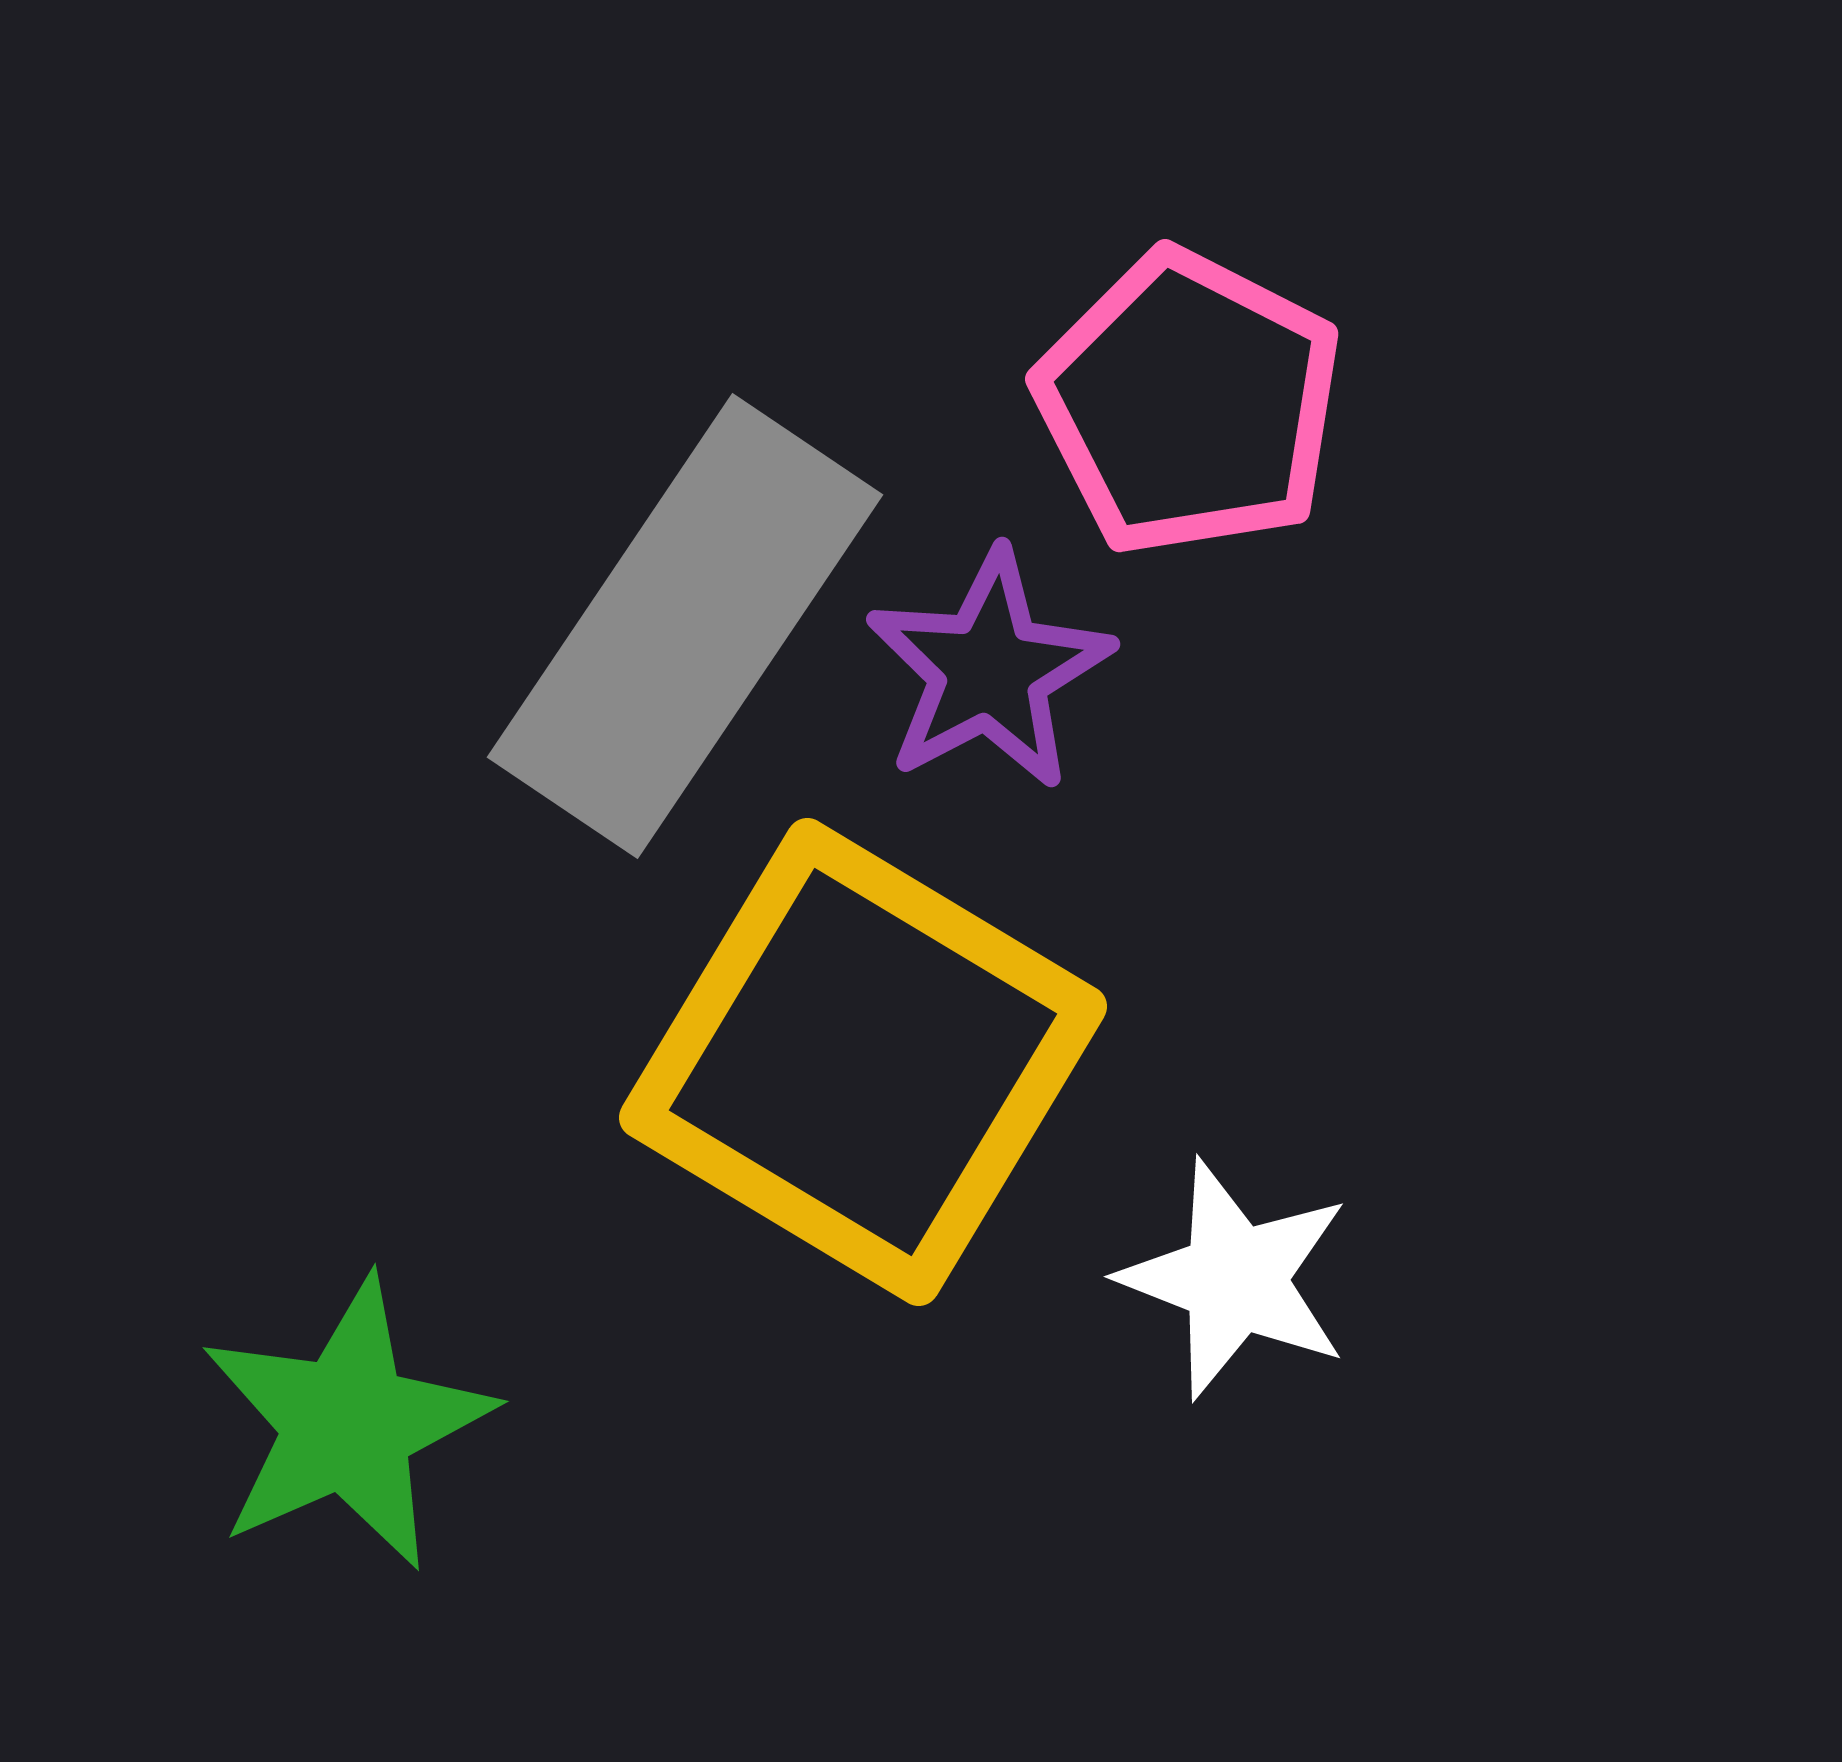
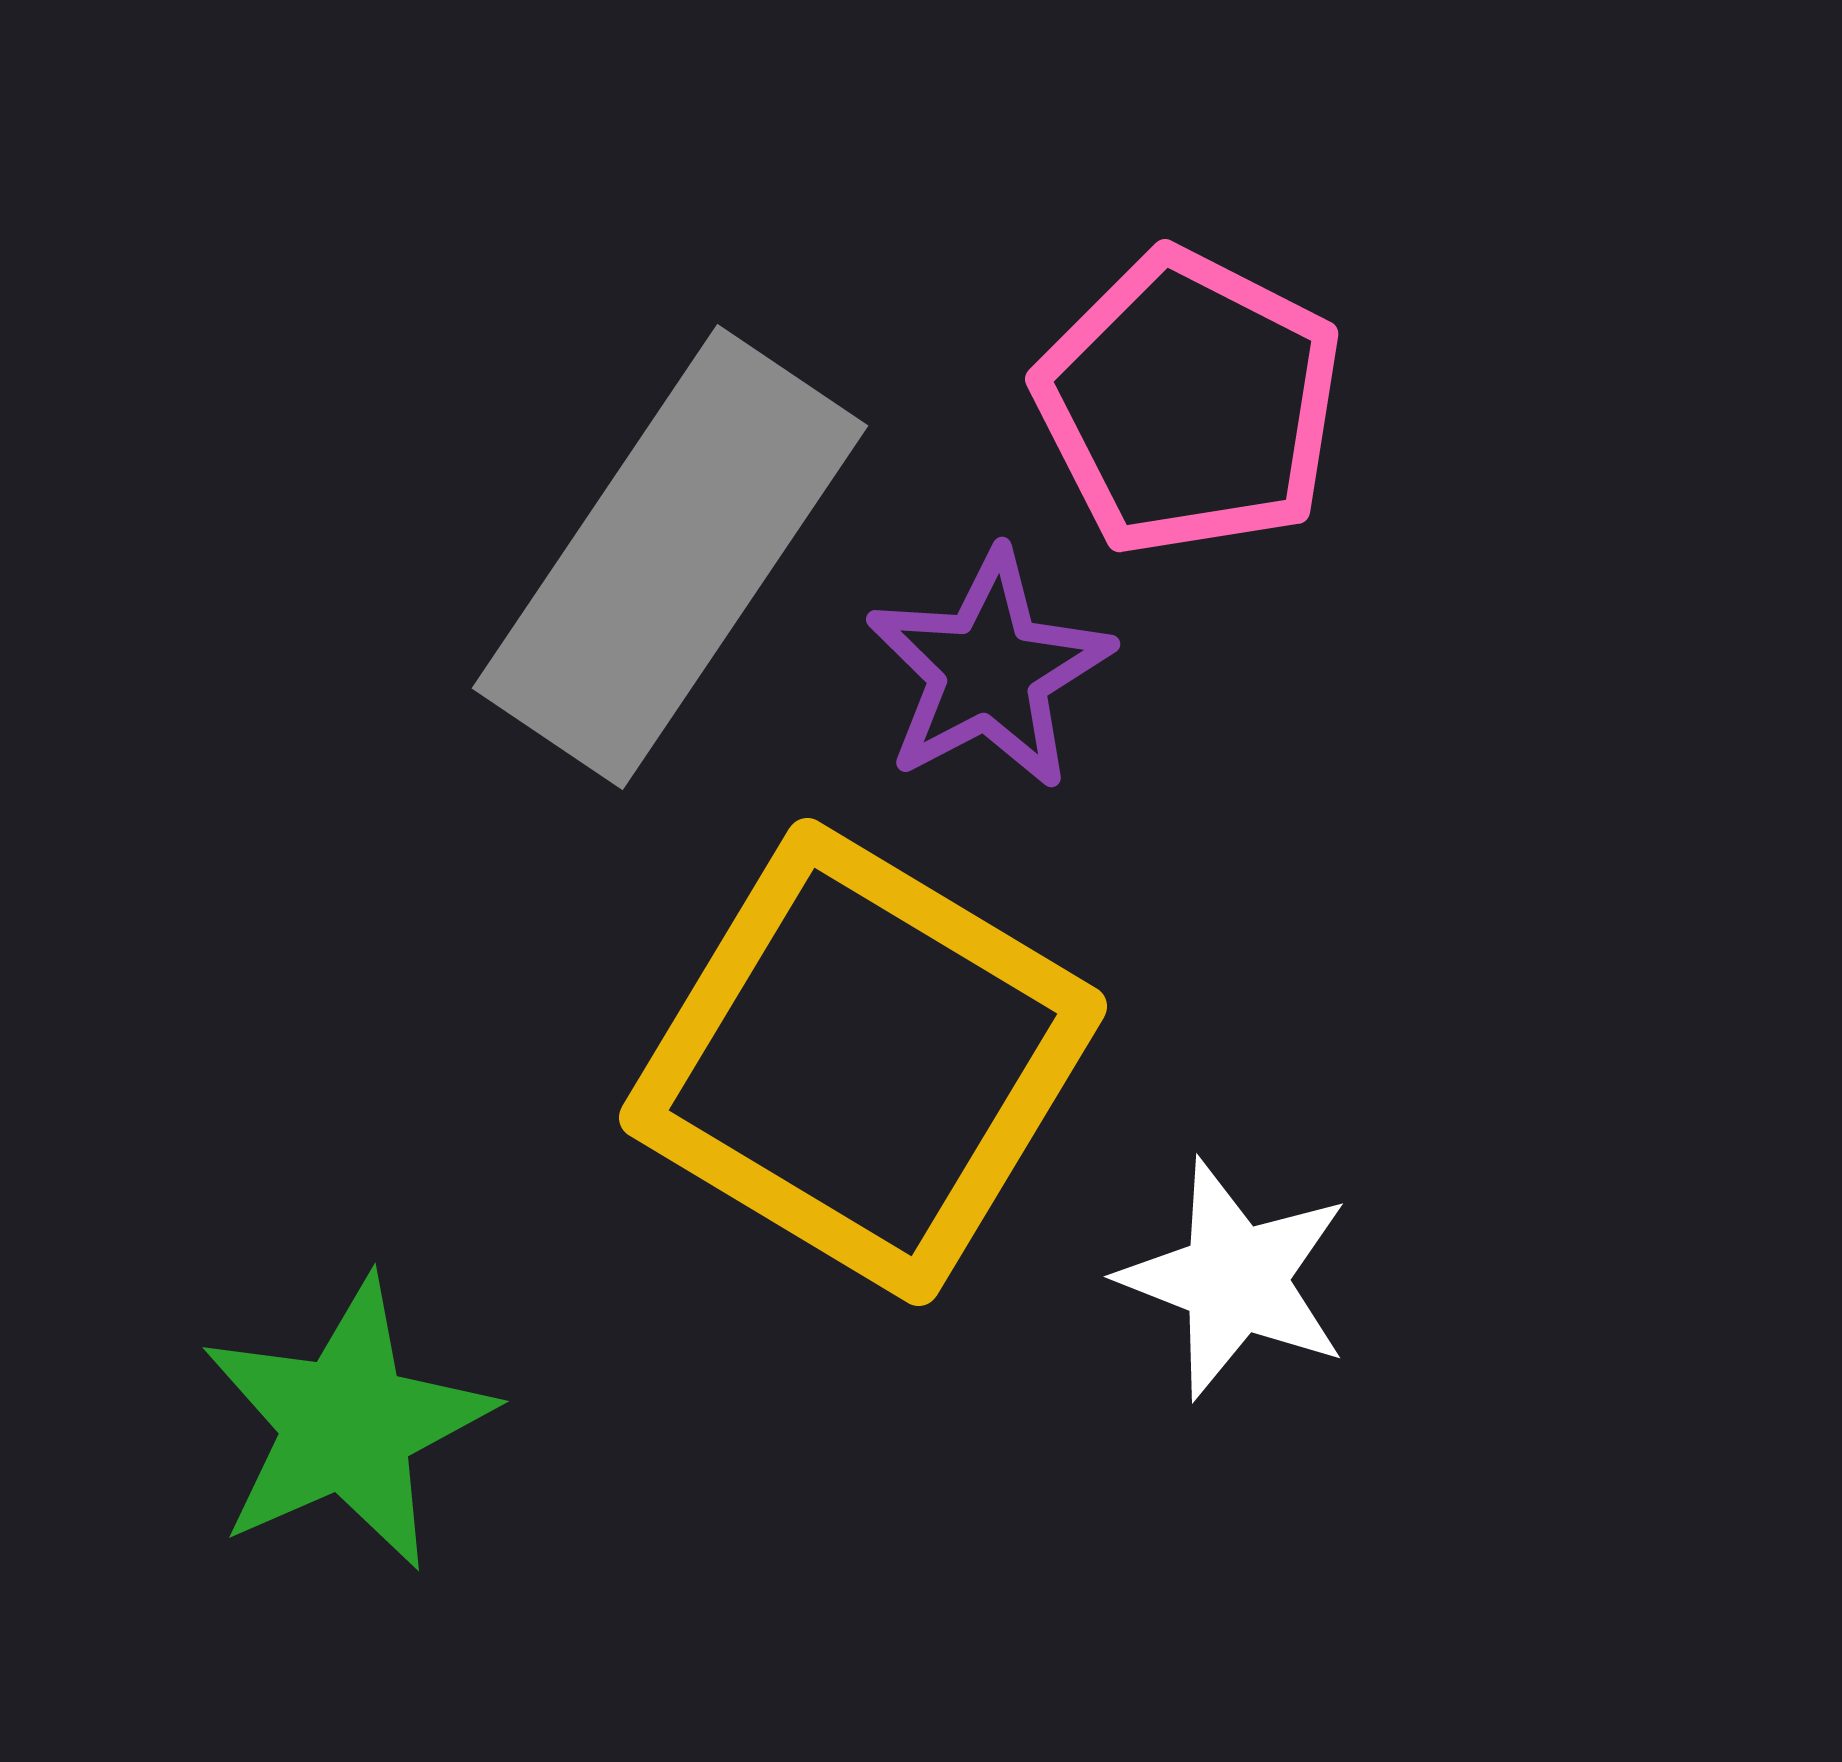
gray rectangle: moved 15 px left, 69 px up
